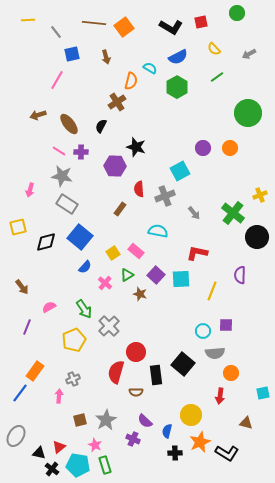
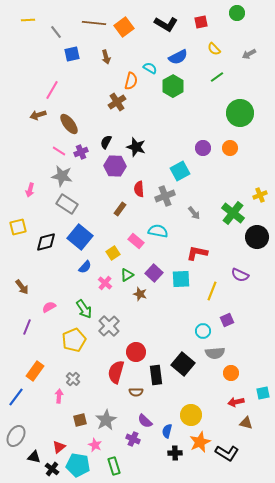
black L-shape at (171, 27): moved 5 px left, 3 px up
pink line at (57, 80): moved 5 px left, 10 px down
green hexagon at (177, 87): moved 4 px left, 1 px up
green circle at (248, 113): moved 8 px left
black semicircle at (101, 126): moved 5 px right, 16 px down
purple cross at (81, 152): rotated 24 degrees counterclockwise
pink rectangle at (136, 251): moved 10 px up
purple square at (156, 275): moved 2 px left, 2 px up
purple semicircle at (240, 275): rotated 66 degrees counterclockwise
purple square at (226, 325): moved 1 px right, 5 px up; rotated 24 degrees counterclockwise
gray cross at (73, 379): rotated 24 degrees counterclockwise
blue line at (20, 393): moved 4 px left, 4 px down
red arrow at (220, 396): moved 16 px right, 6 px down; rotated 70 degrees clockwise
black triangle at (39, 453): moved 5 px left, 4 px down
green rectangle at (105, 465): moved 9 px right, 1 px down
